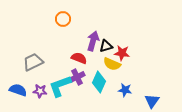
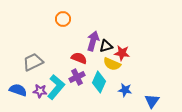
cyan L-shape: moved 4 px left, 1 px down; rotated 150 degrees clockwise
